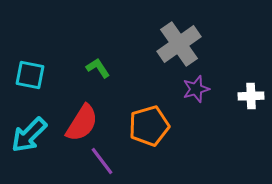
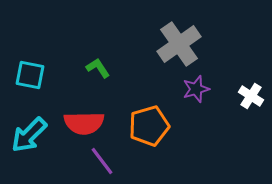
white cross: rotated 35 degrees clockwise
red semicircle: moved 2 px right; rotated 57 degrees clockwise
